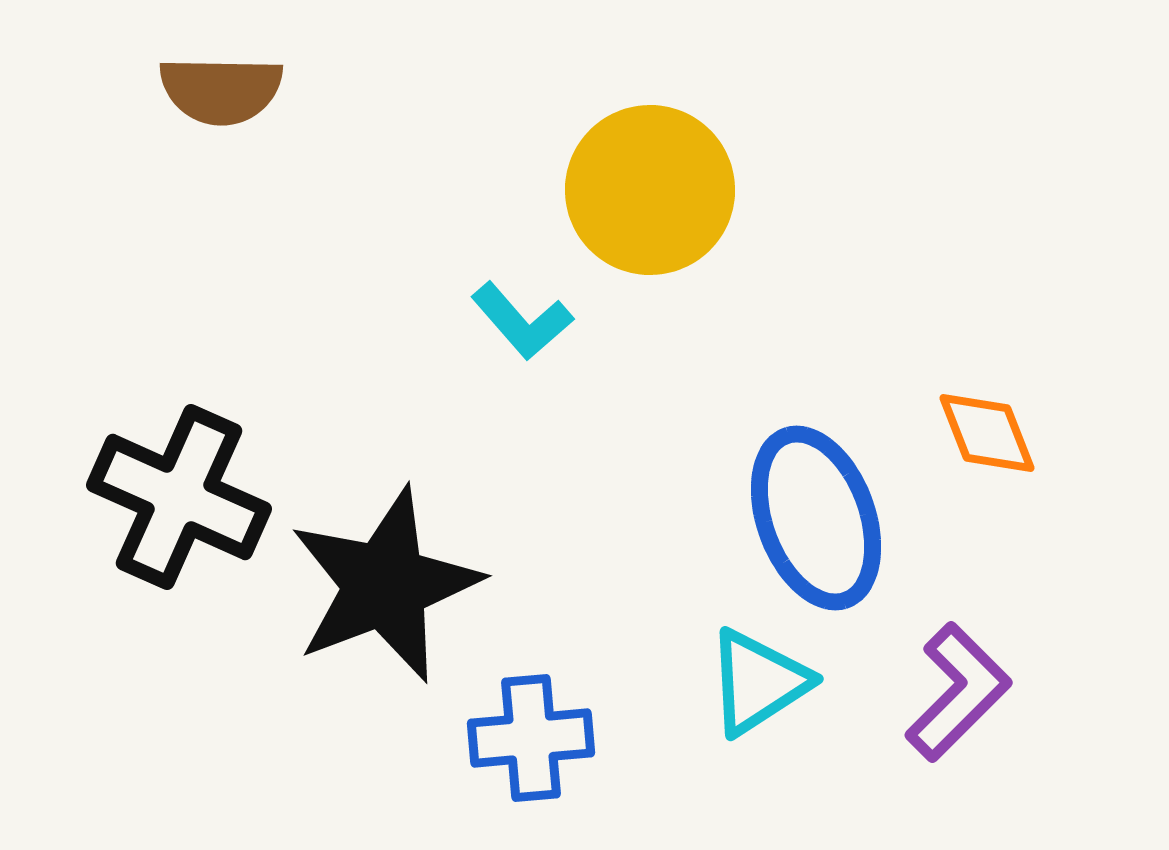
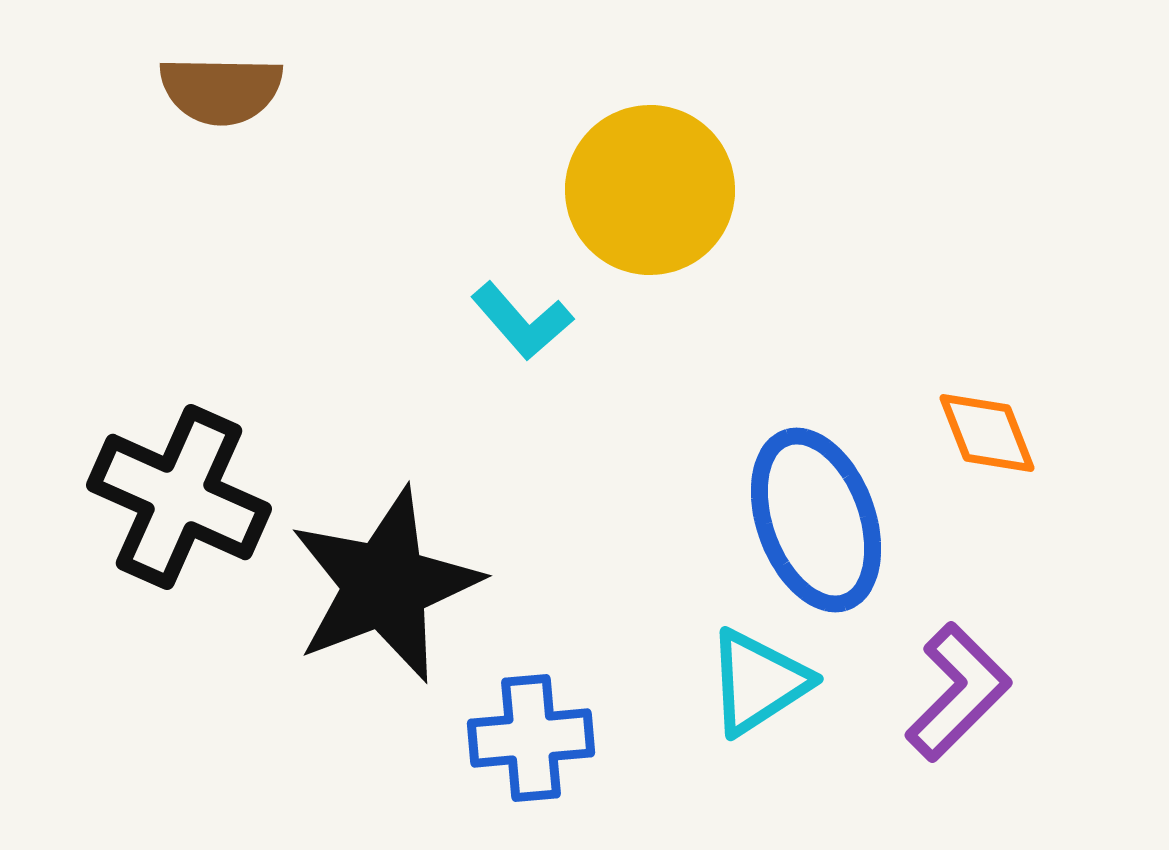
blue ellipse: moved 2 px down
